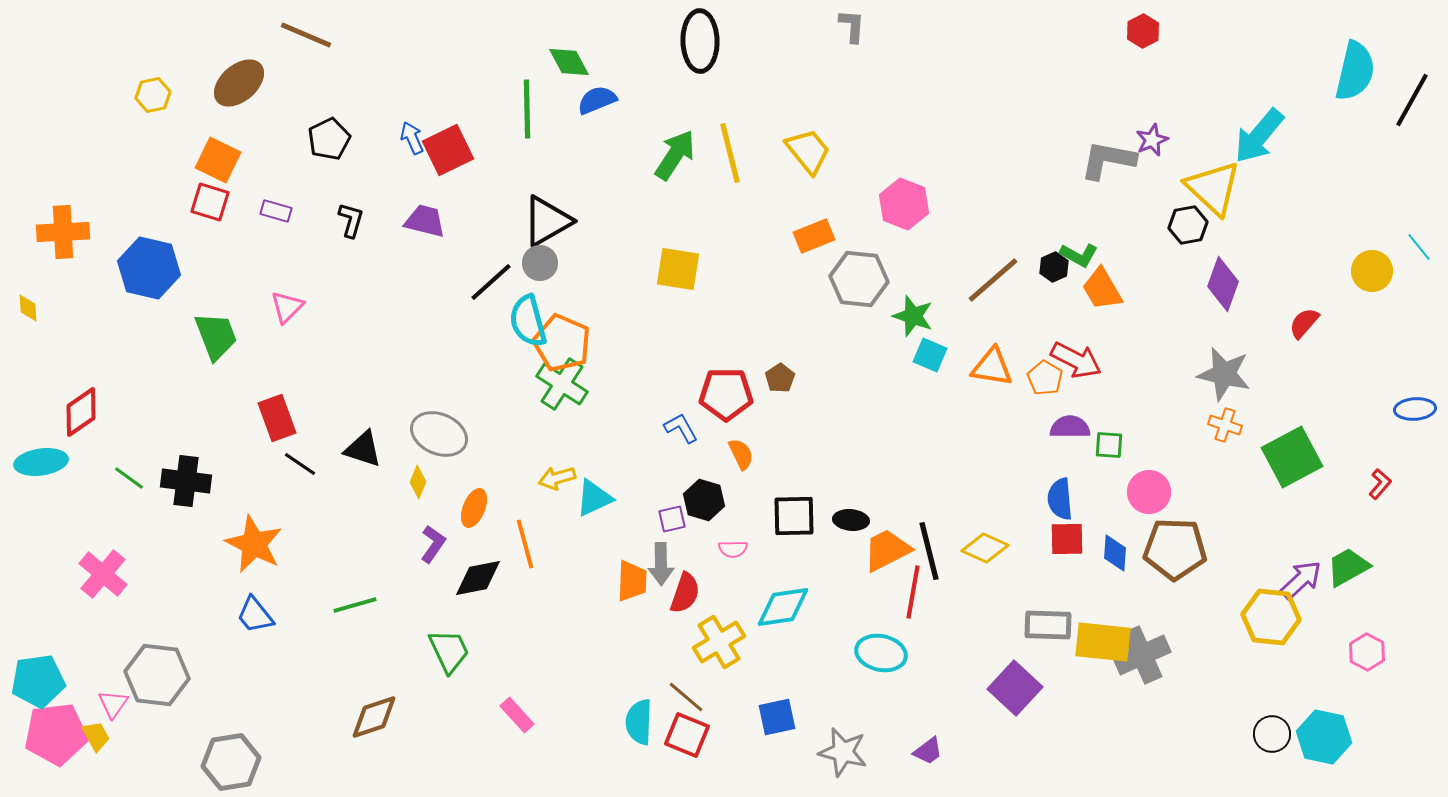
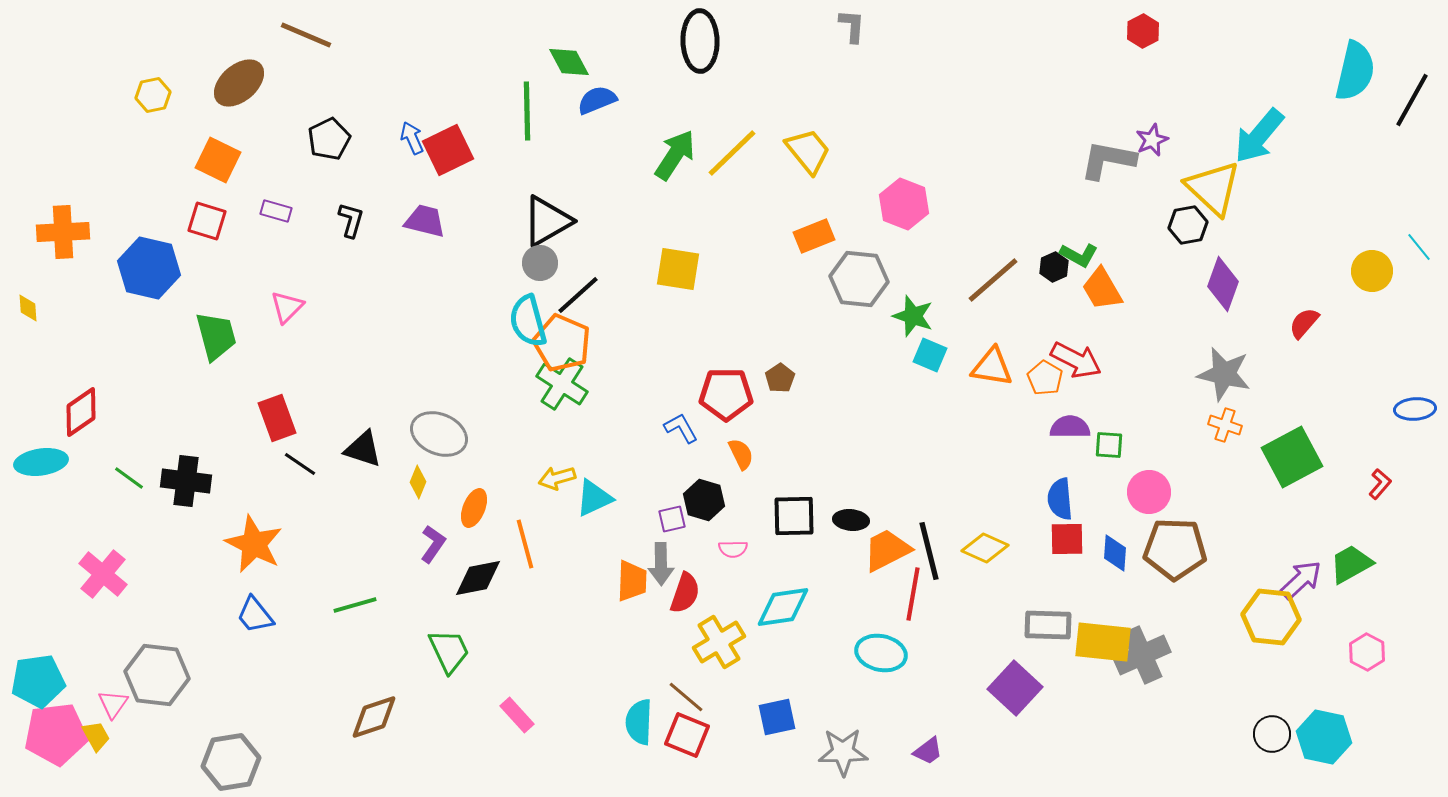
green line at (527, 109): moved 2 px down
yellow line at (730, 153): moved 2 px right; rotated 60 degrees clockwise
red square at (210, 202): moved 3 px left, 19 px down
black line at (491, 282): moved 87 px right, 13 px down
green trapezoid at (216, 336): rotated 6 degrees clockwise
green trapezoid at (1348, 567): moved 3 px right, 3 px up
red line at (913, 592): moved 2 px down
gray star at (843, 752): rotated 15 degrees counterclockwise
